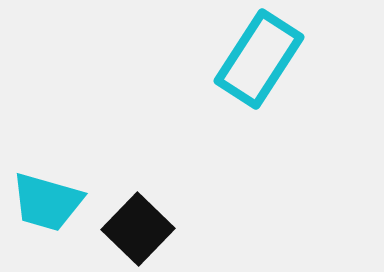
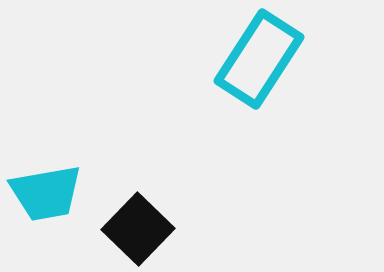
cyan trapezoid: moved 1 px left, 9 px up; rotated 26 degrees counterclockwise
